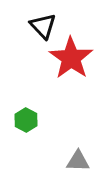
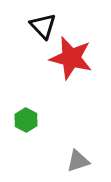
red star: rotated 21 degrees counterclockwise
gray triangle: rotated 20 degrees counterclockwise
